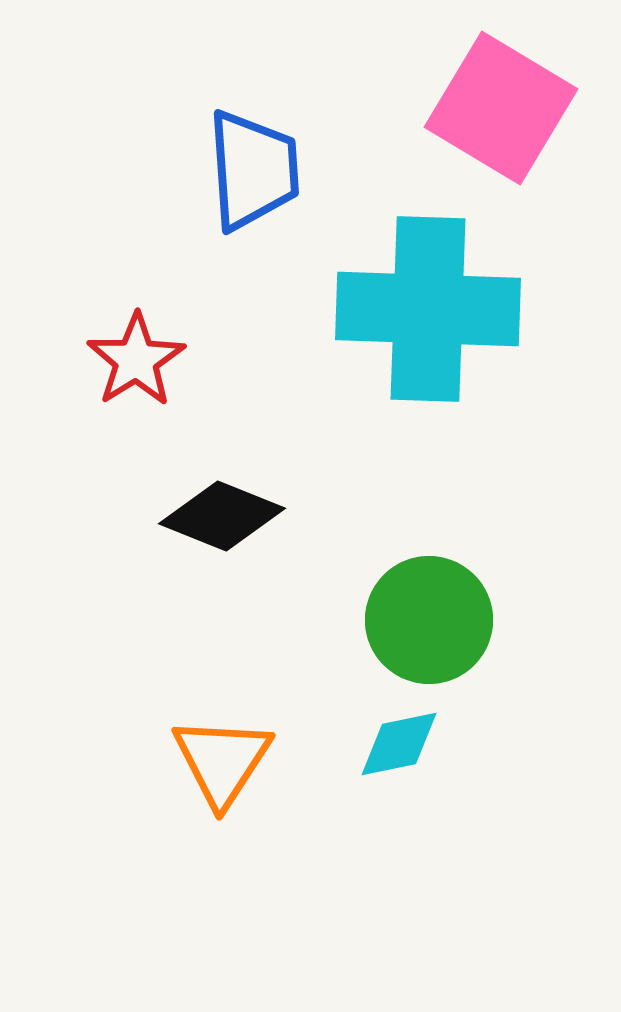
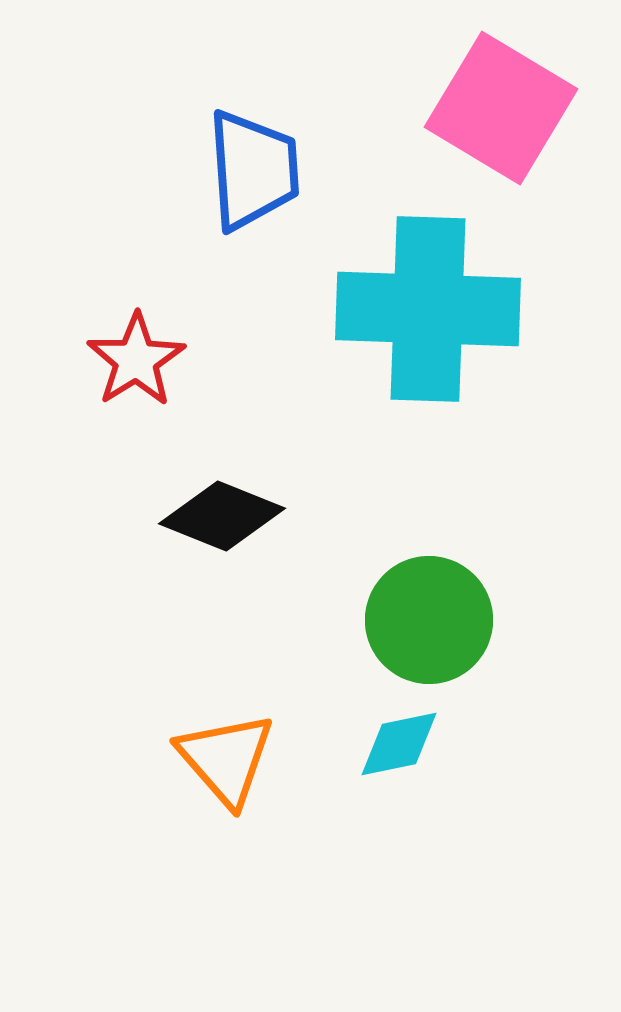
orange triangle: moved 4 px right, 2 px up; rotated 14 degrees counterclockwise
